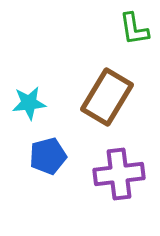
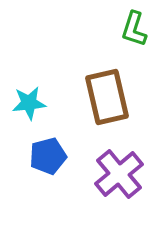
green L-shape: rotated 27 degrees clockwise
brown rectangle: rotated 44 degrees counterclockwise
purple cross: rotated 33 degrees counterclockwise
